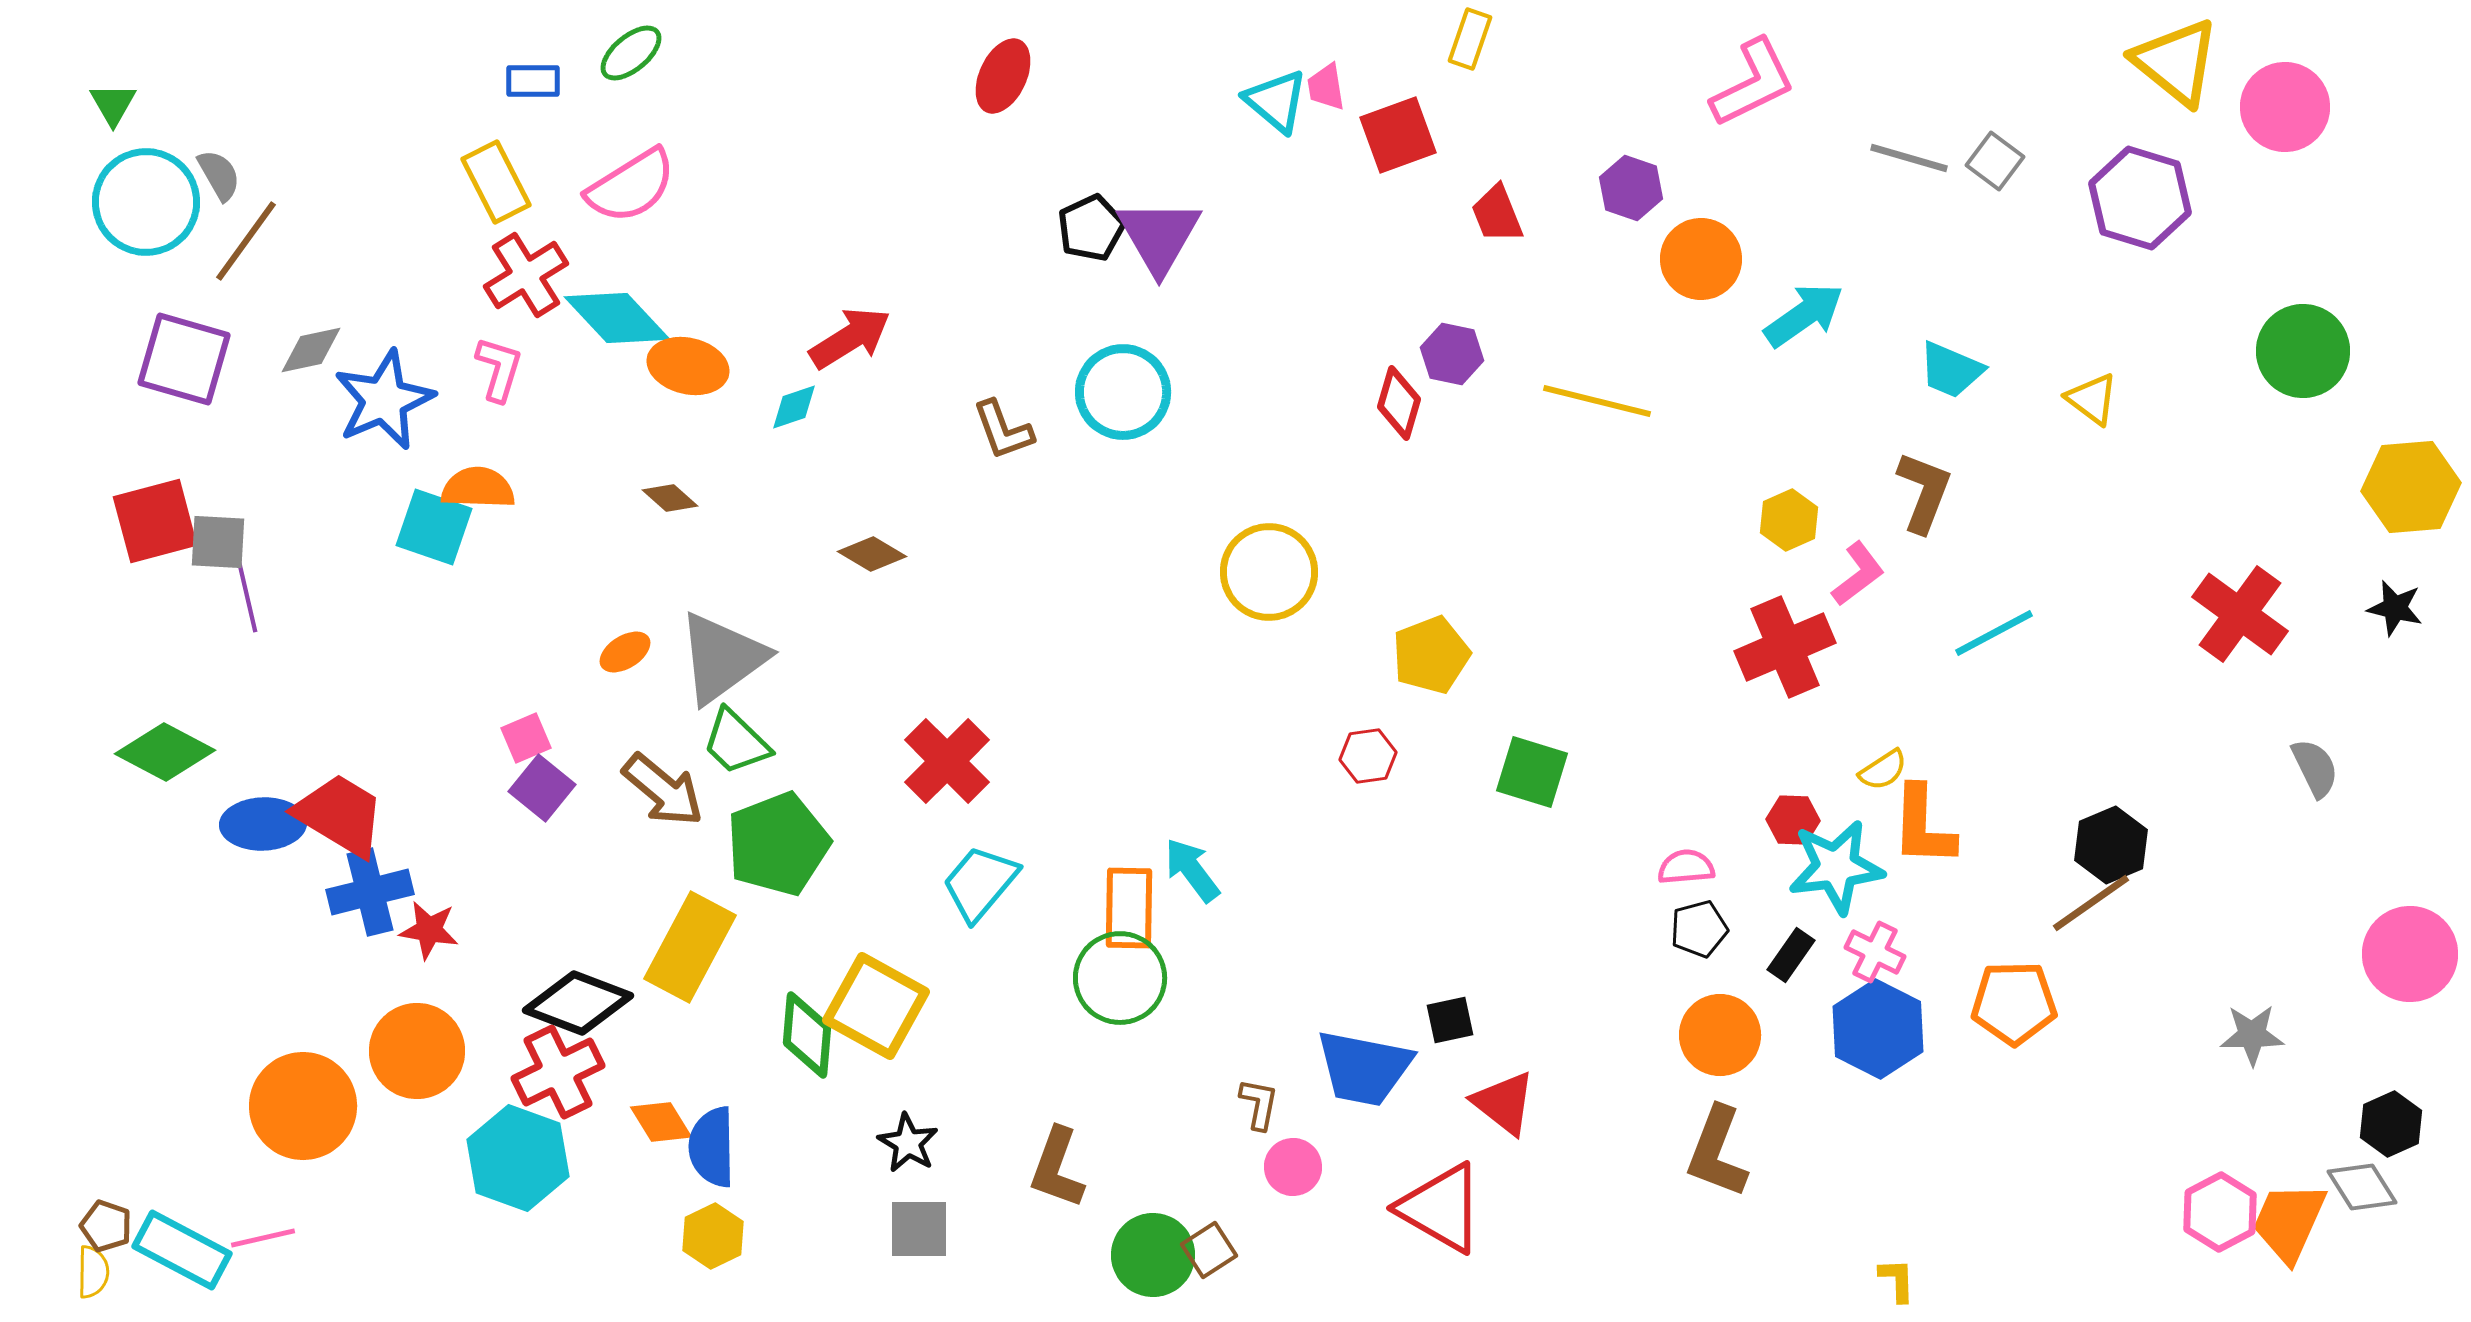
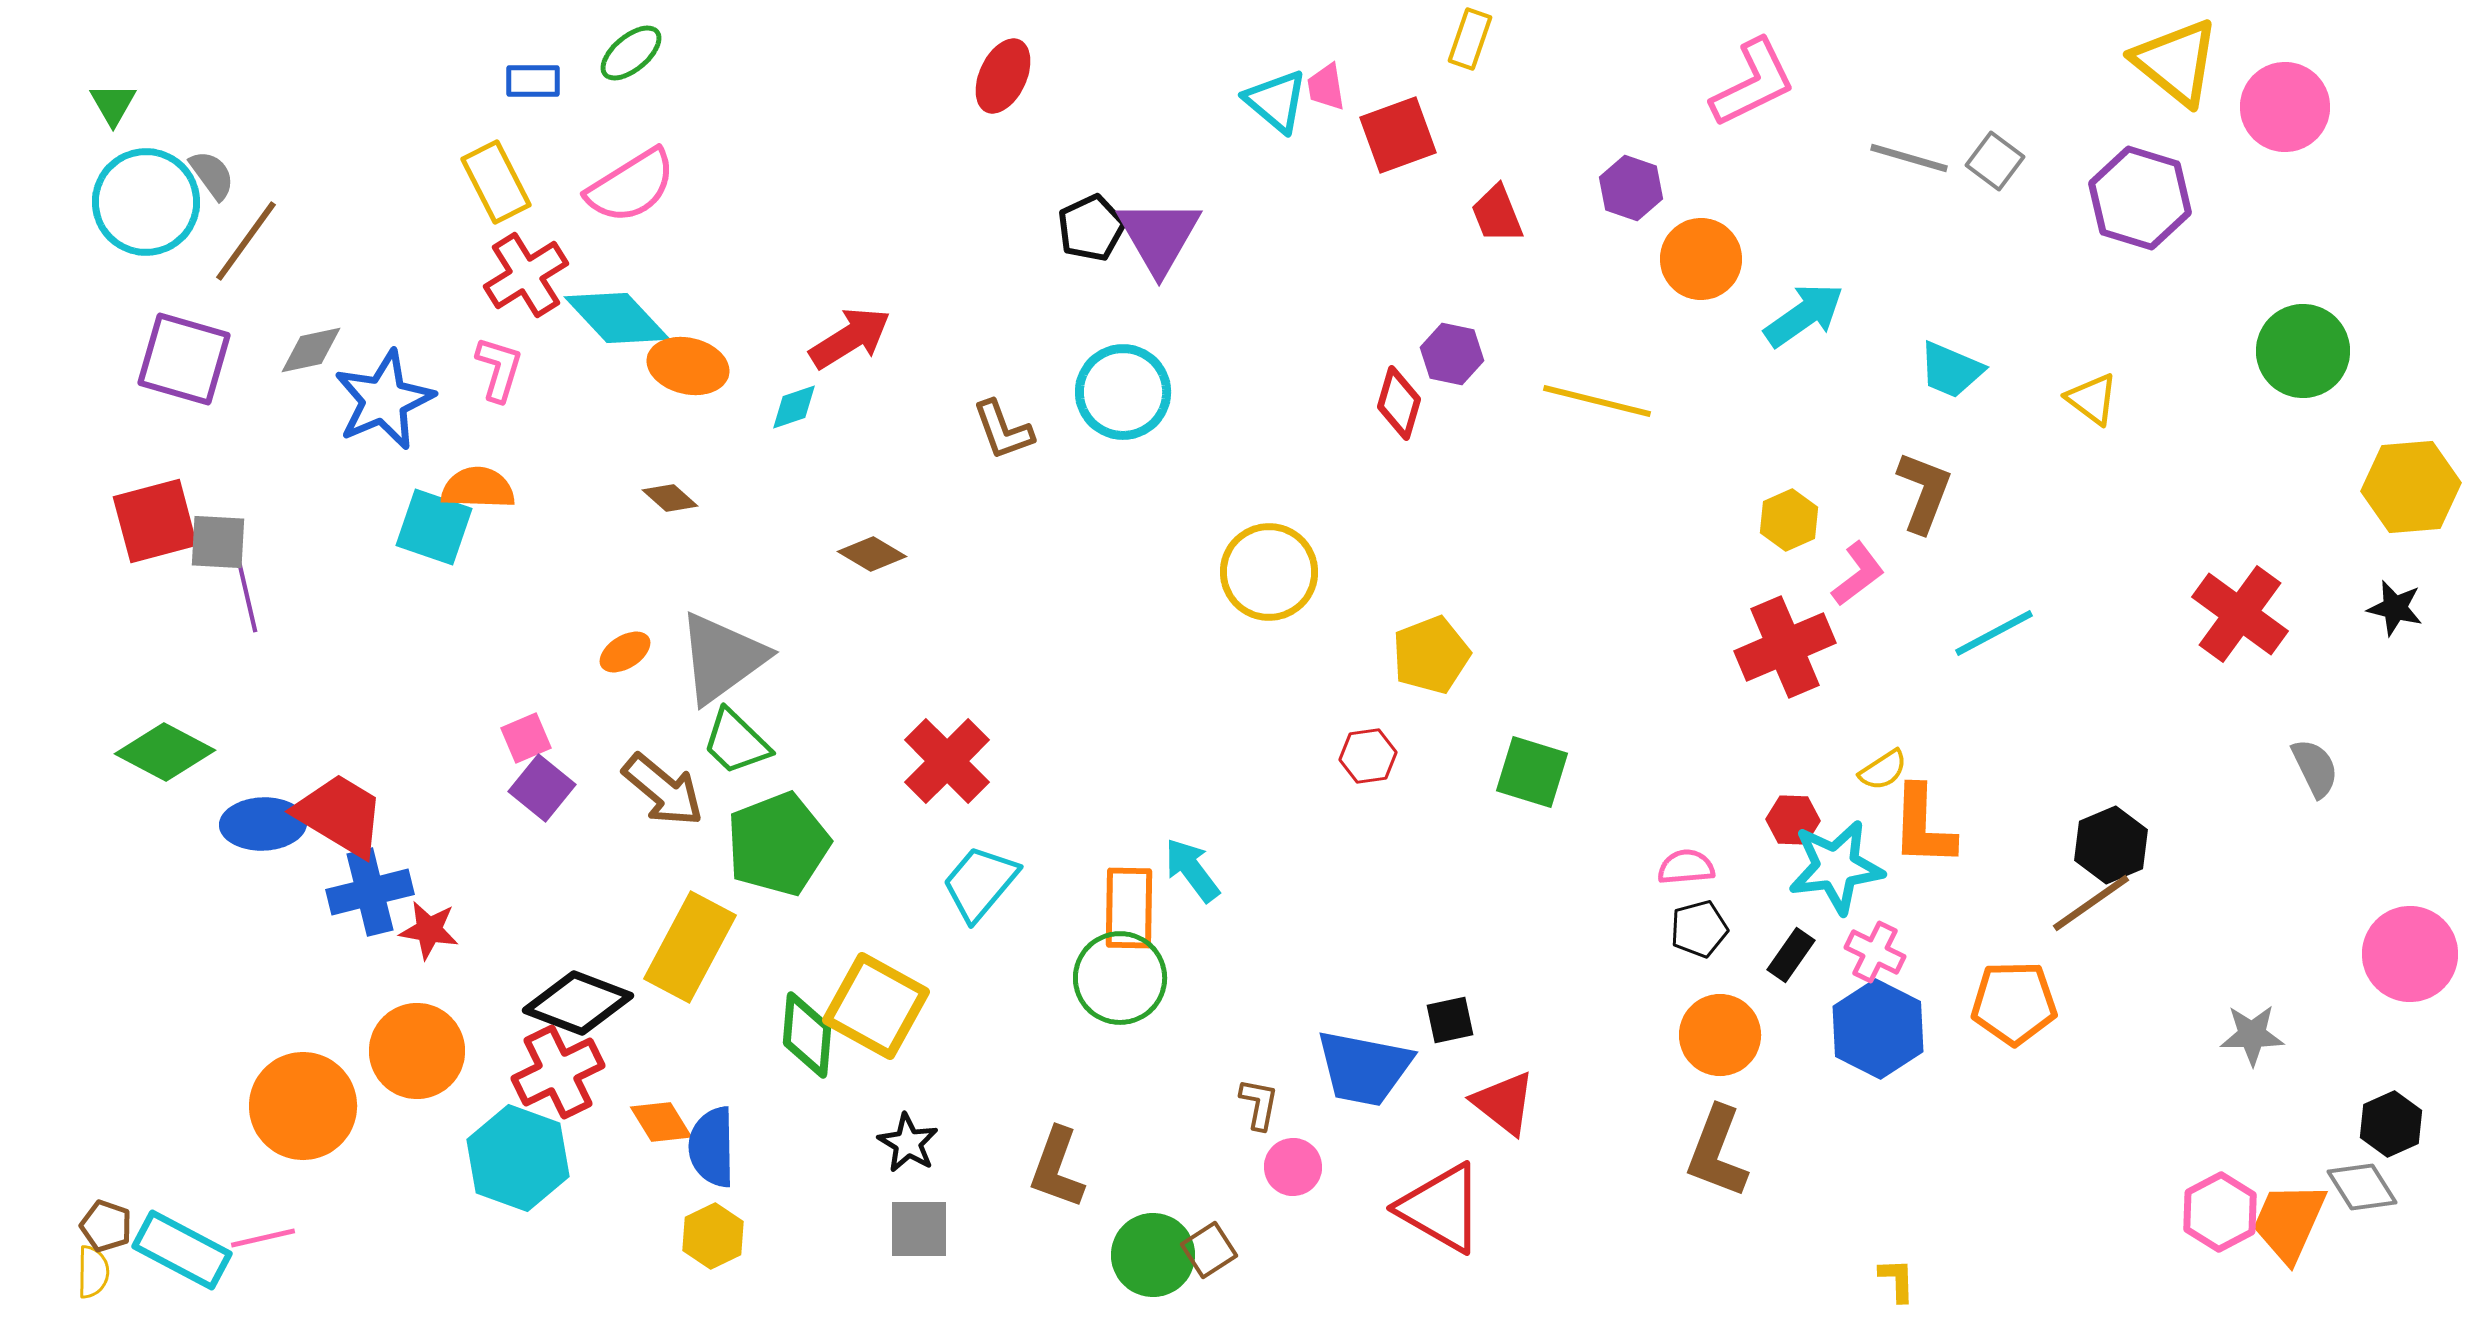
gray semicircle at (219, 175): moved 7 px left; rotated 6 degrees counterclockwise
